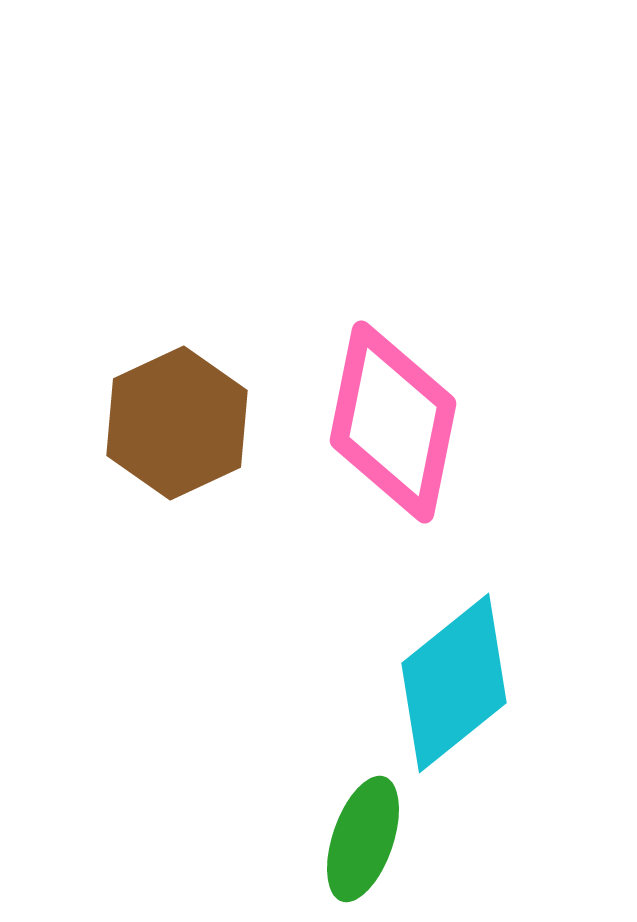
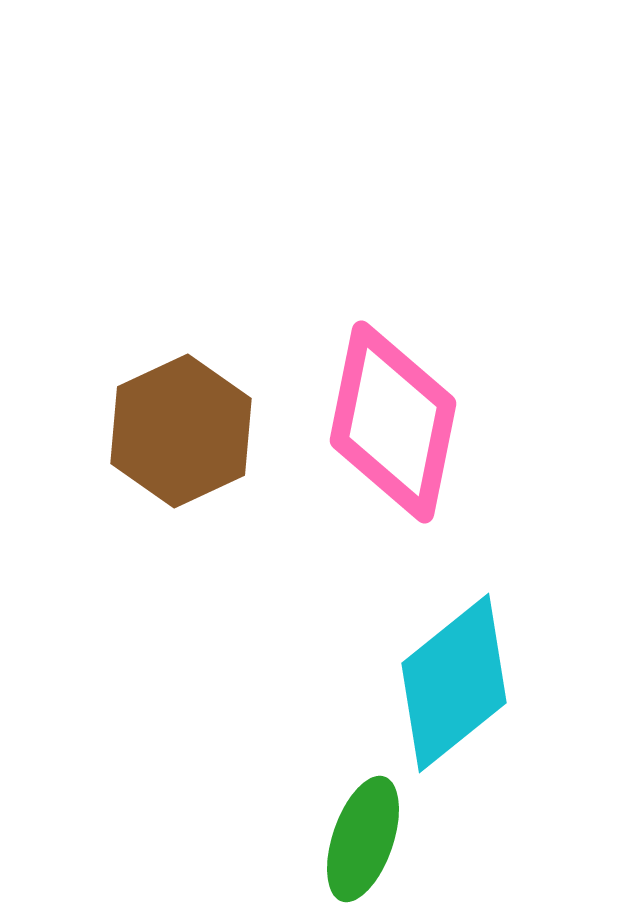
brown hexagon: moved 4 px right, 8 px down
